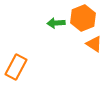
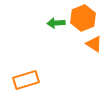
orange rectangle: moved 10 px right, 13 px down; rotated 45 degrees clockwise
